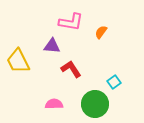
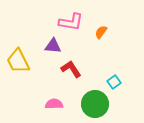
purple triangle: moved 1 px right
